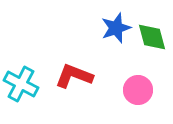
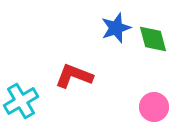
green diamond: moved 1 px right, 2 px down
cyan cross: moved 17 px down; rotated 32 degrees clockwise
pink circle: moved 16 px right, 17 px down
